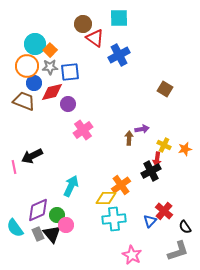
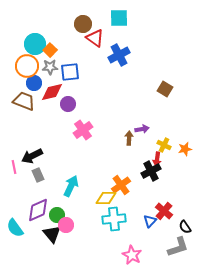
gray rectangle: moved 59 px up
gray L-shape: moved 4 px up
